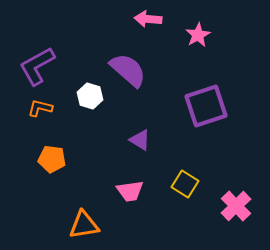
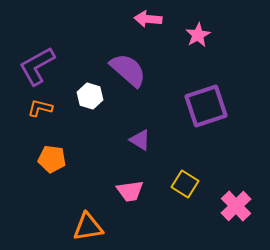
orange triangle: moved 4 px right, 2 px down
